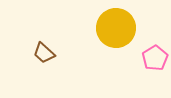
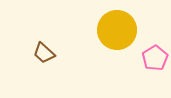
yellow circle: moved 1 px right, 2 px down
